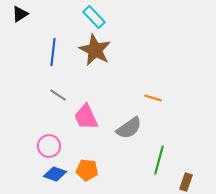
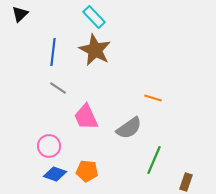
black triangle: rotated 12 degrees counterclockwise
gray line: moved 7 px up
green line: moved 5 px left; rotated 8 degrees clockwise
orange pentagon: moved 1 px down
